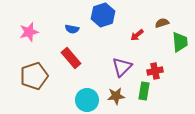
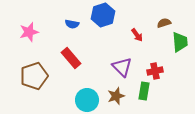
brown semicircle: moved 2 px right
blue semicircle: moved 5 px up
red arrow: rotated 88 degrees counterclockwise
purple triangle: rotated 30 degrees counterclockwise
brown star: rotated 12 degrees counterclockwise
